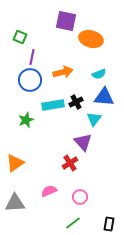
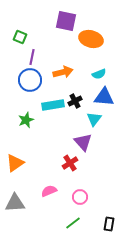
black cross: moved 1 px left, 1 px up
